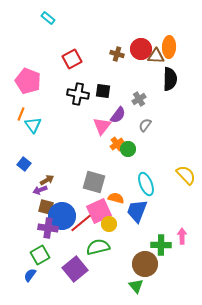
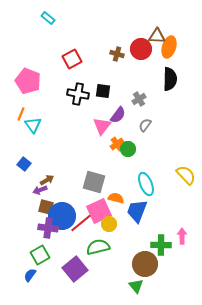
orange ellipse: rotated 15 degrees clockwise
brown triangle: moved 1 px right, 20 px up
